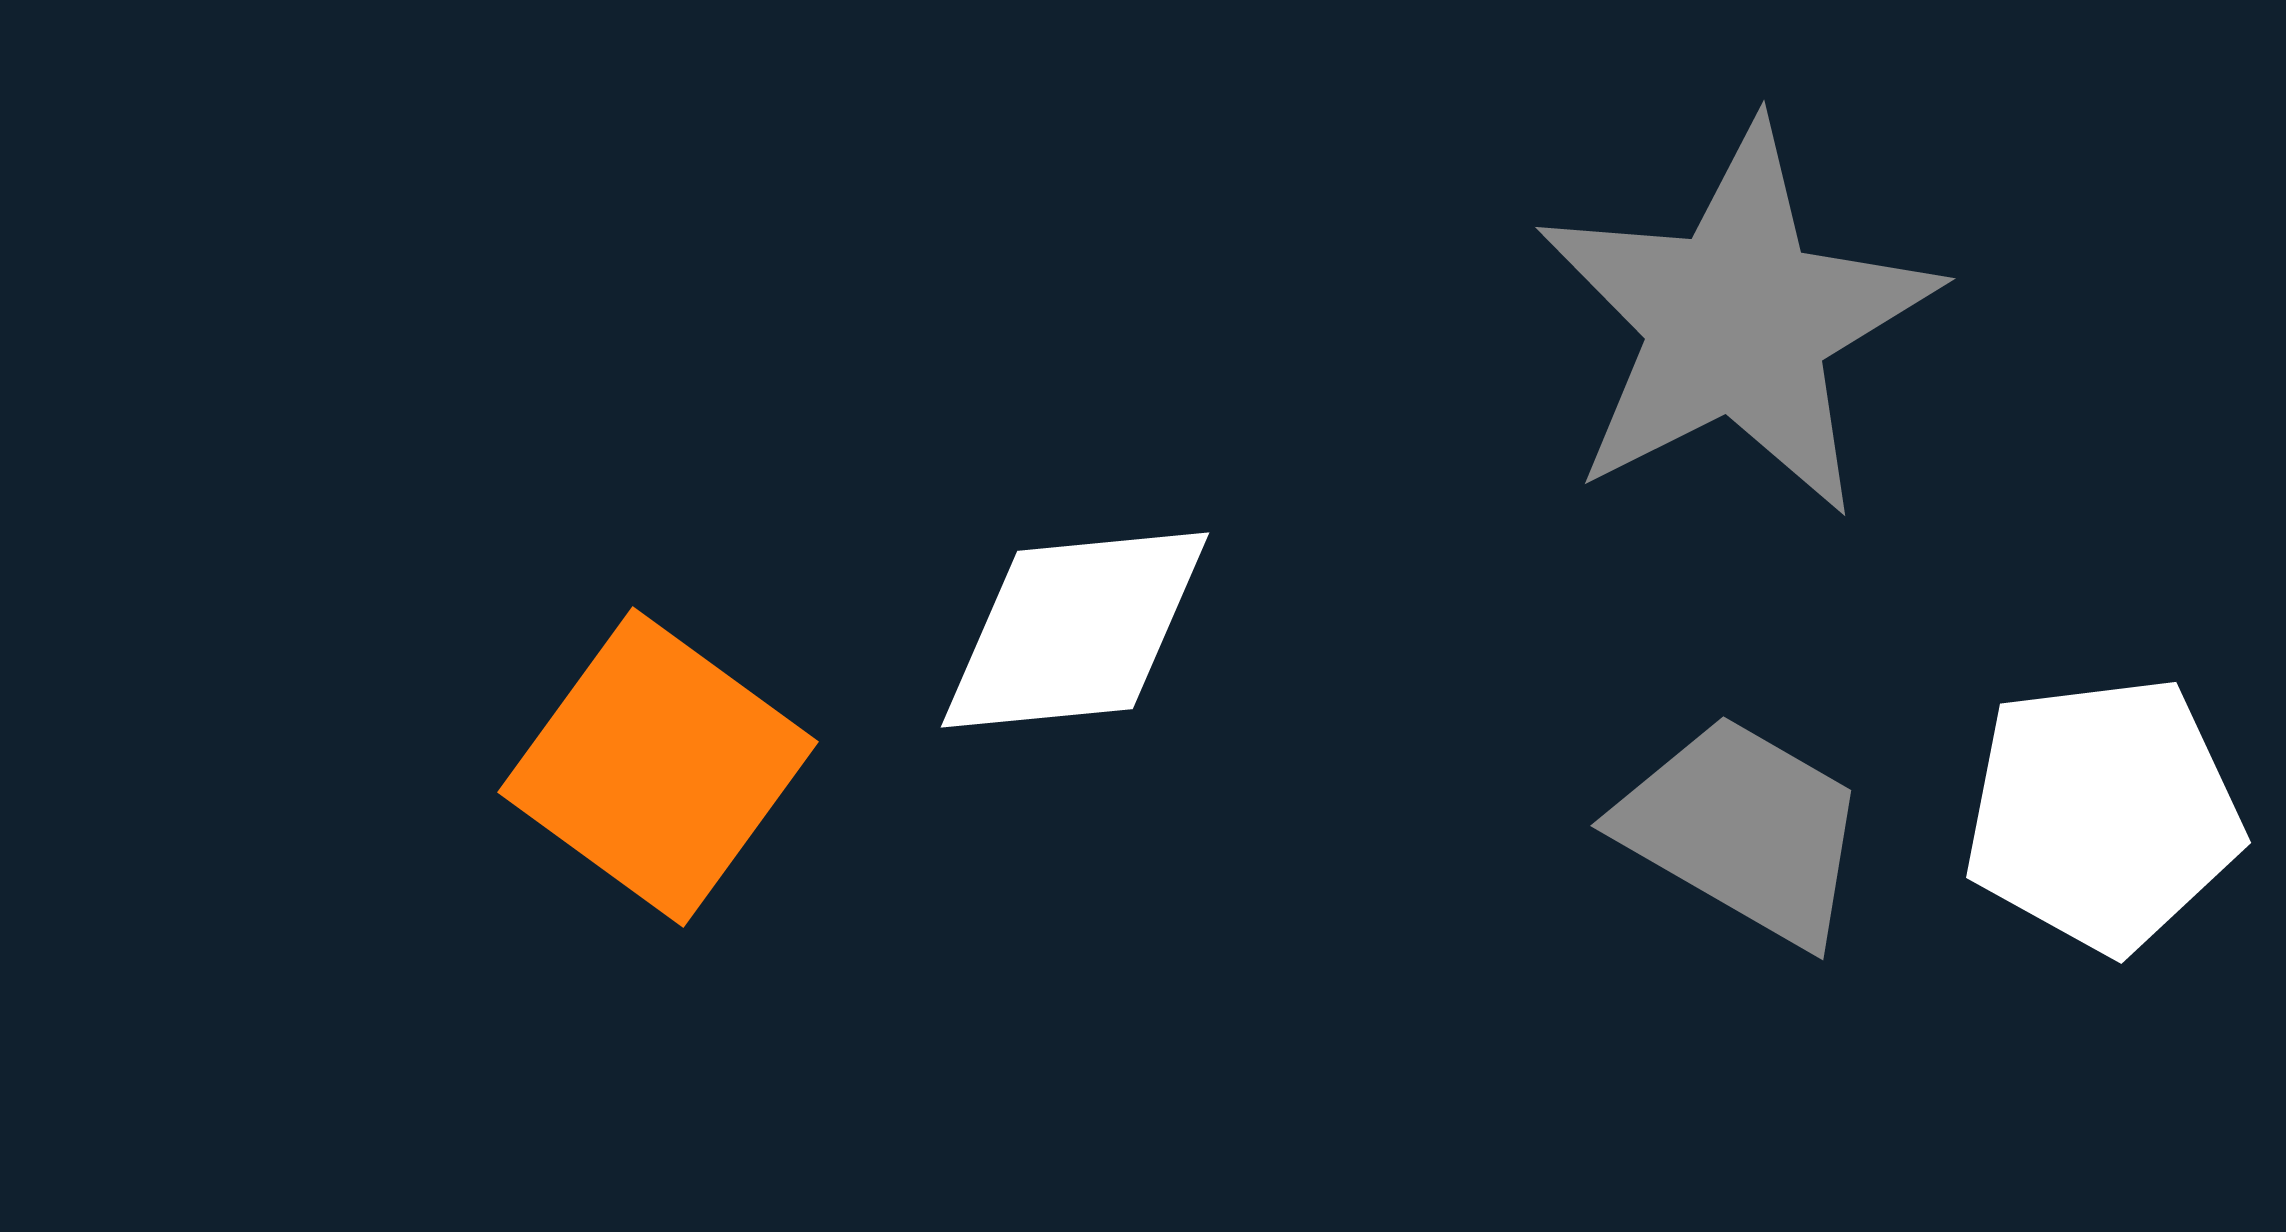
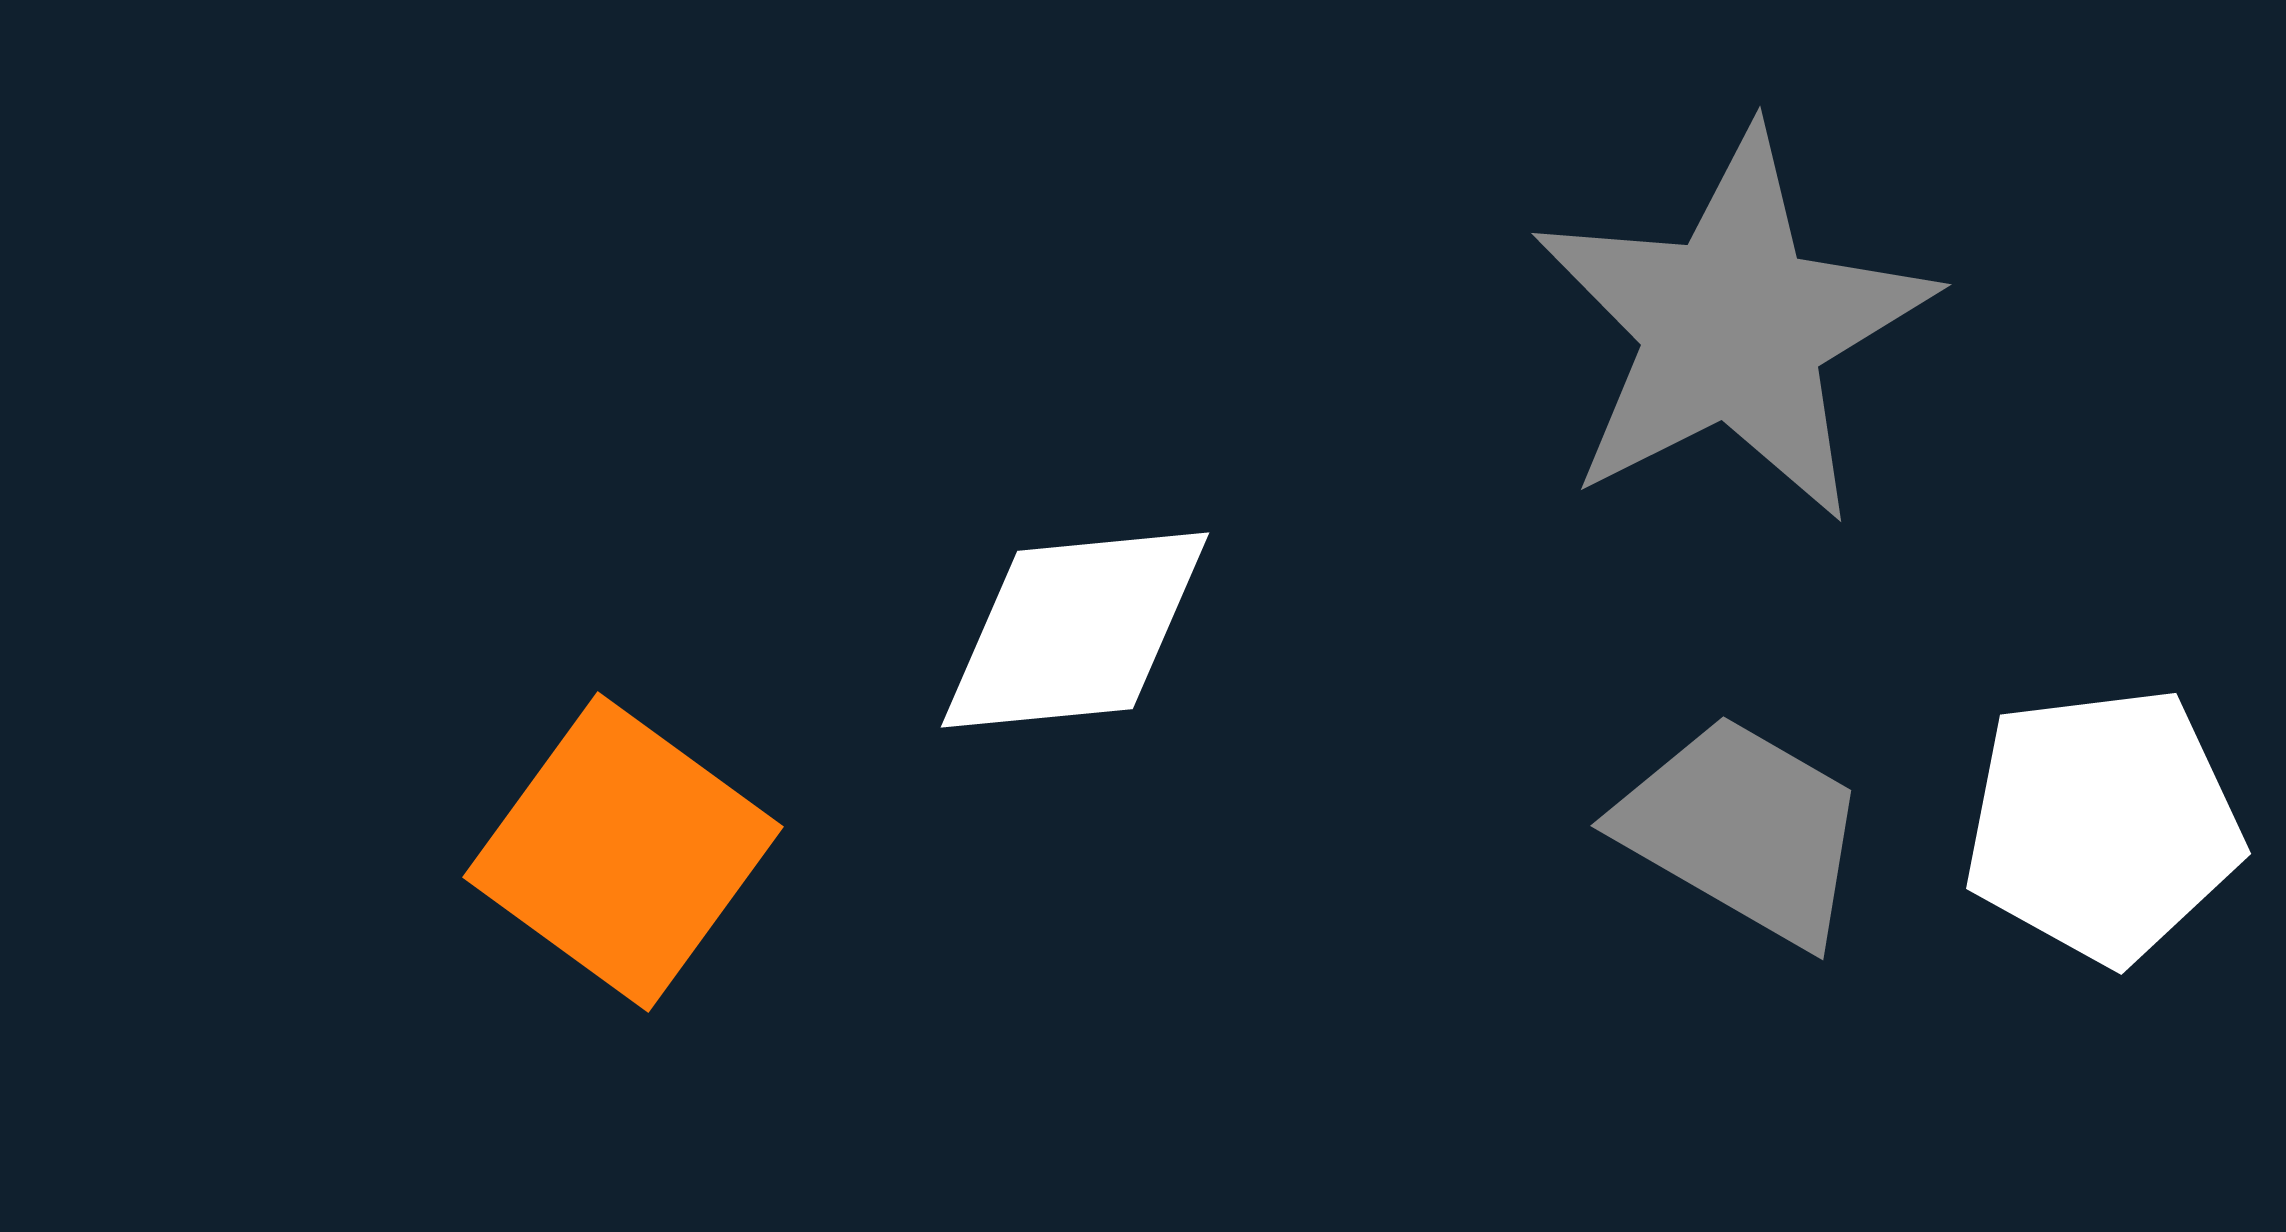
gray star: moved 4 px left, 6 px down
orange square: moved 35 px left, 85 px down
white pentagon: moved 11 px down
